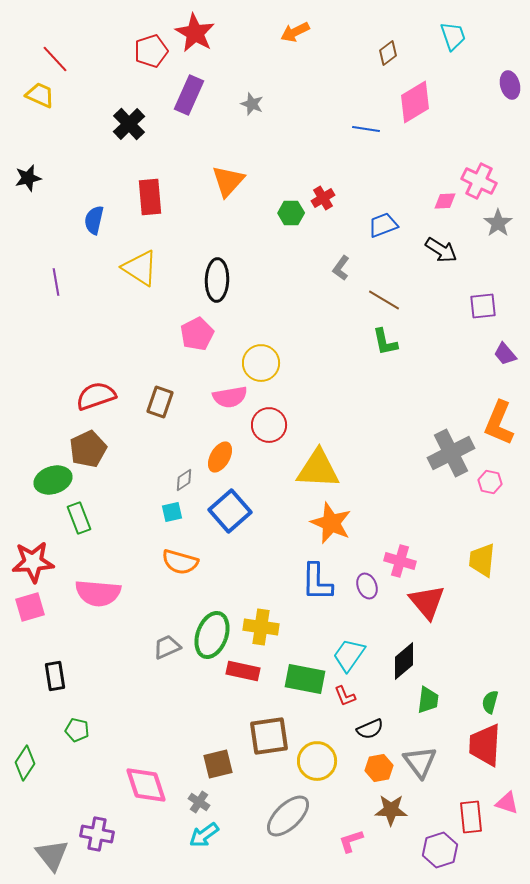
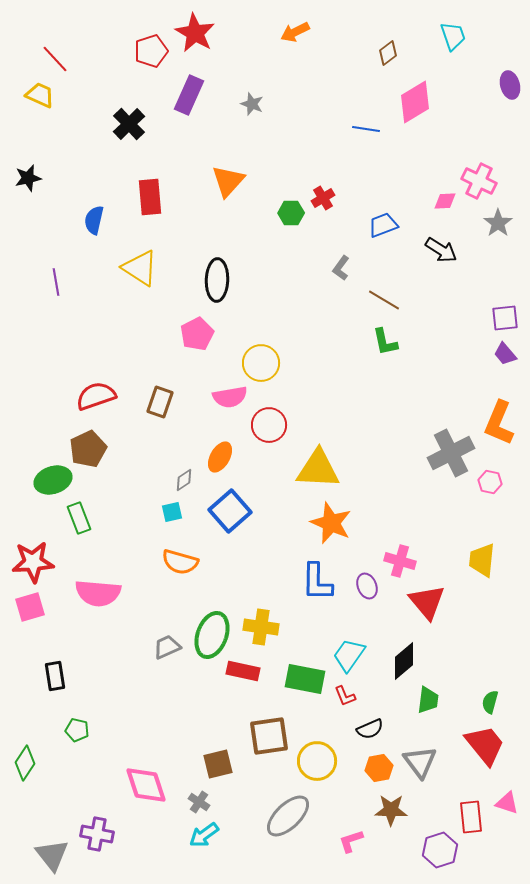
purple square at (483, 306): moved 22 px right, 12 px down
red trapezoid at (485, 745): rotated 138 degrees clockwise
